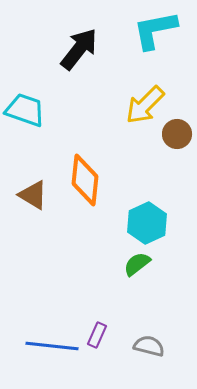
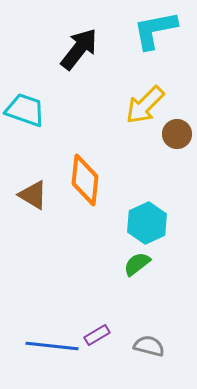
purple rectangle: rotated 35 degrees clockwise
